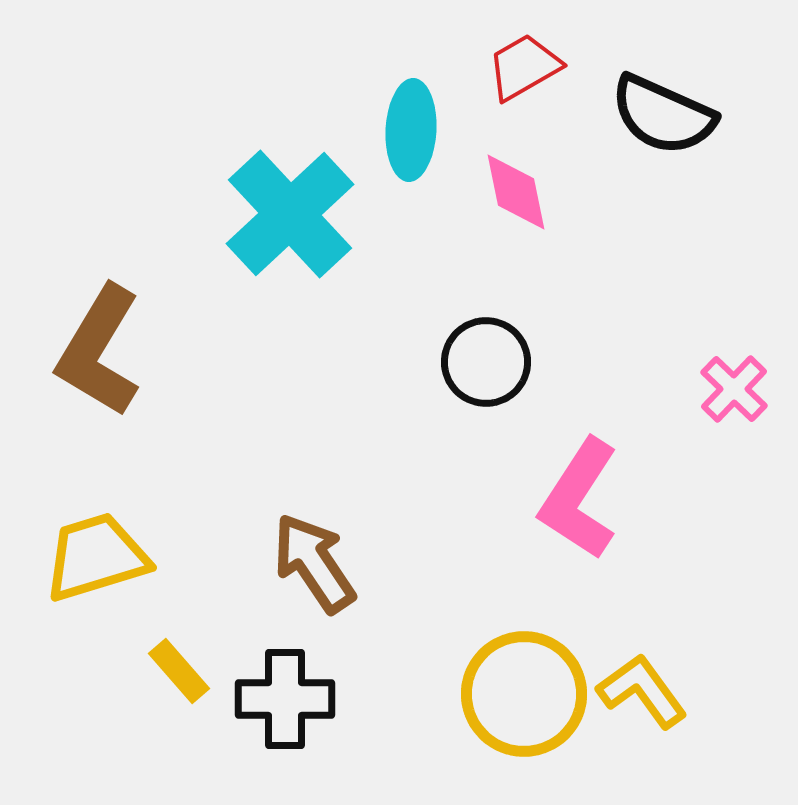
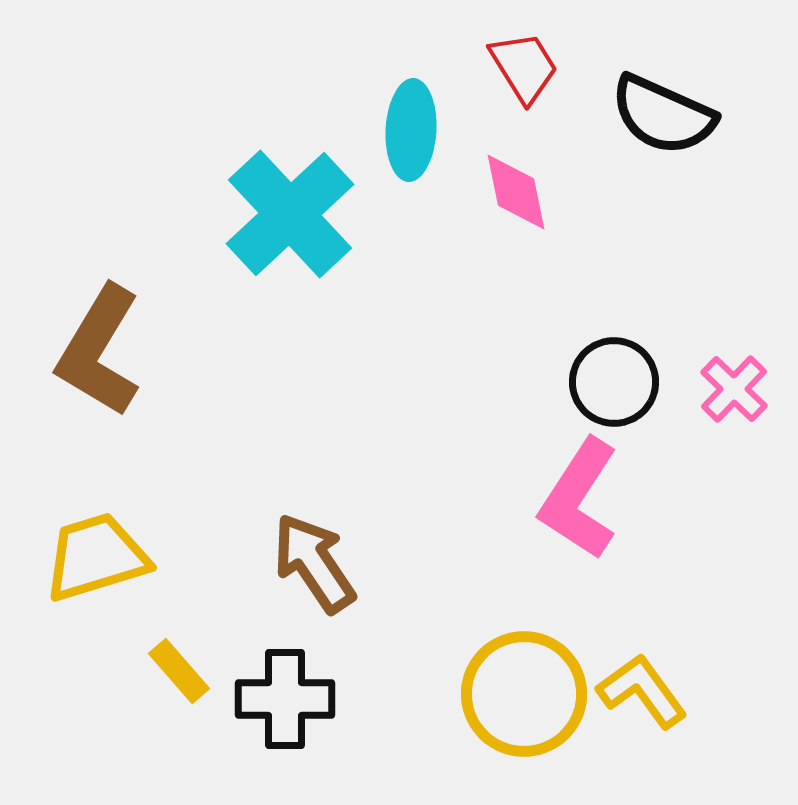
red trapezoid: rotated 88 degrees clockwise
black circle: moved 128 px right, 20 px down
